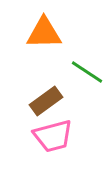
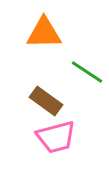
brown rectangle: rotated 72 degrees clockwise
pink trapezoid: moved 3 px right, 1 px down
